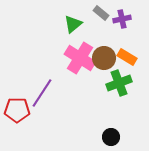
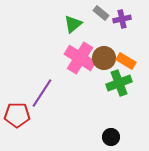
orange rectangle: moved 1 px left, 4 px down
red pentagon: moved 5 px down
